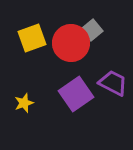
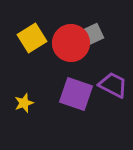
gray square: moved 1 px right, 4 px down; rotated 15 degrees clockwise
yellow square: rotated 12 degrees counterclockwise
purple trapezoid: moved 2 px down
purple square: rotated 36 degrees counterclockwise
